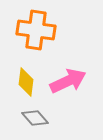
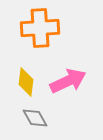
orange cross: moved 4 px right, 2 px up; rotated 12 degrees counterclockwise
gray diamond: rotated 12 degrees clockwise
